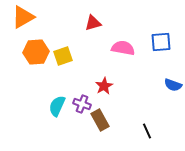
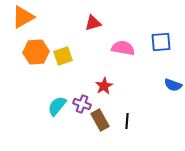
cyan semicircle: rotated 15 degrees clockwise
black line: moved 20 px left, 10 px up; rotated 28 degrees clockwise
